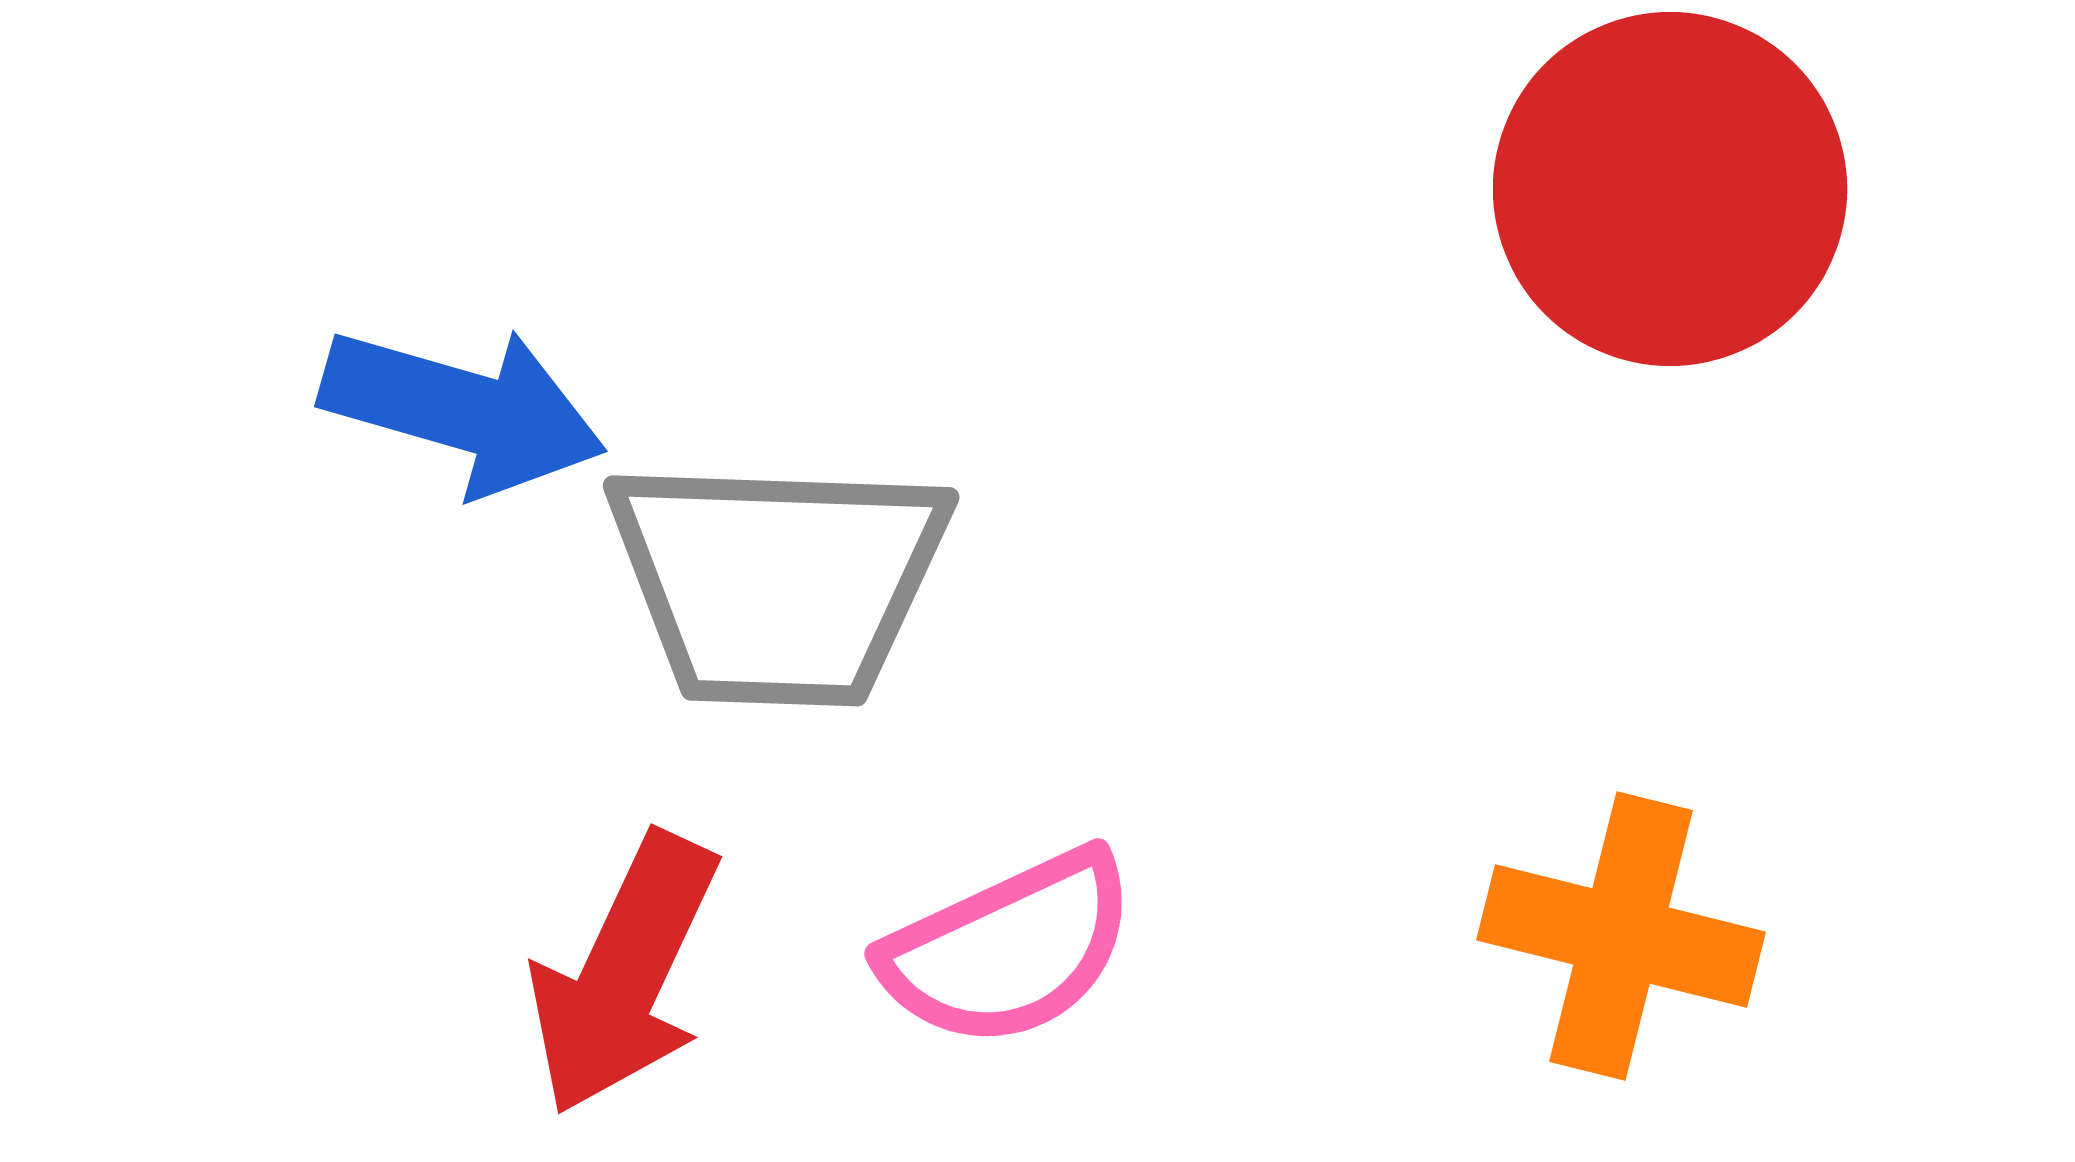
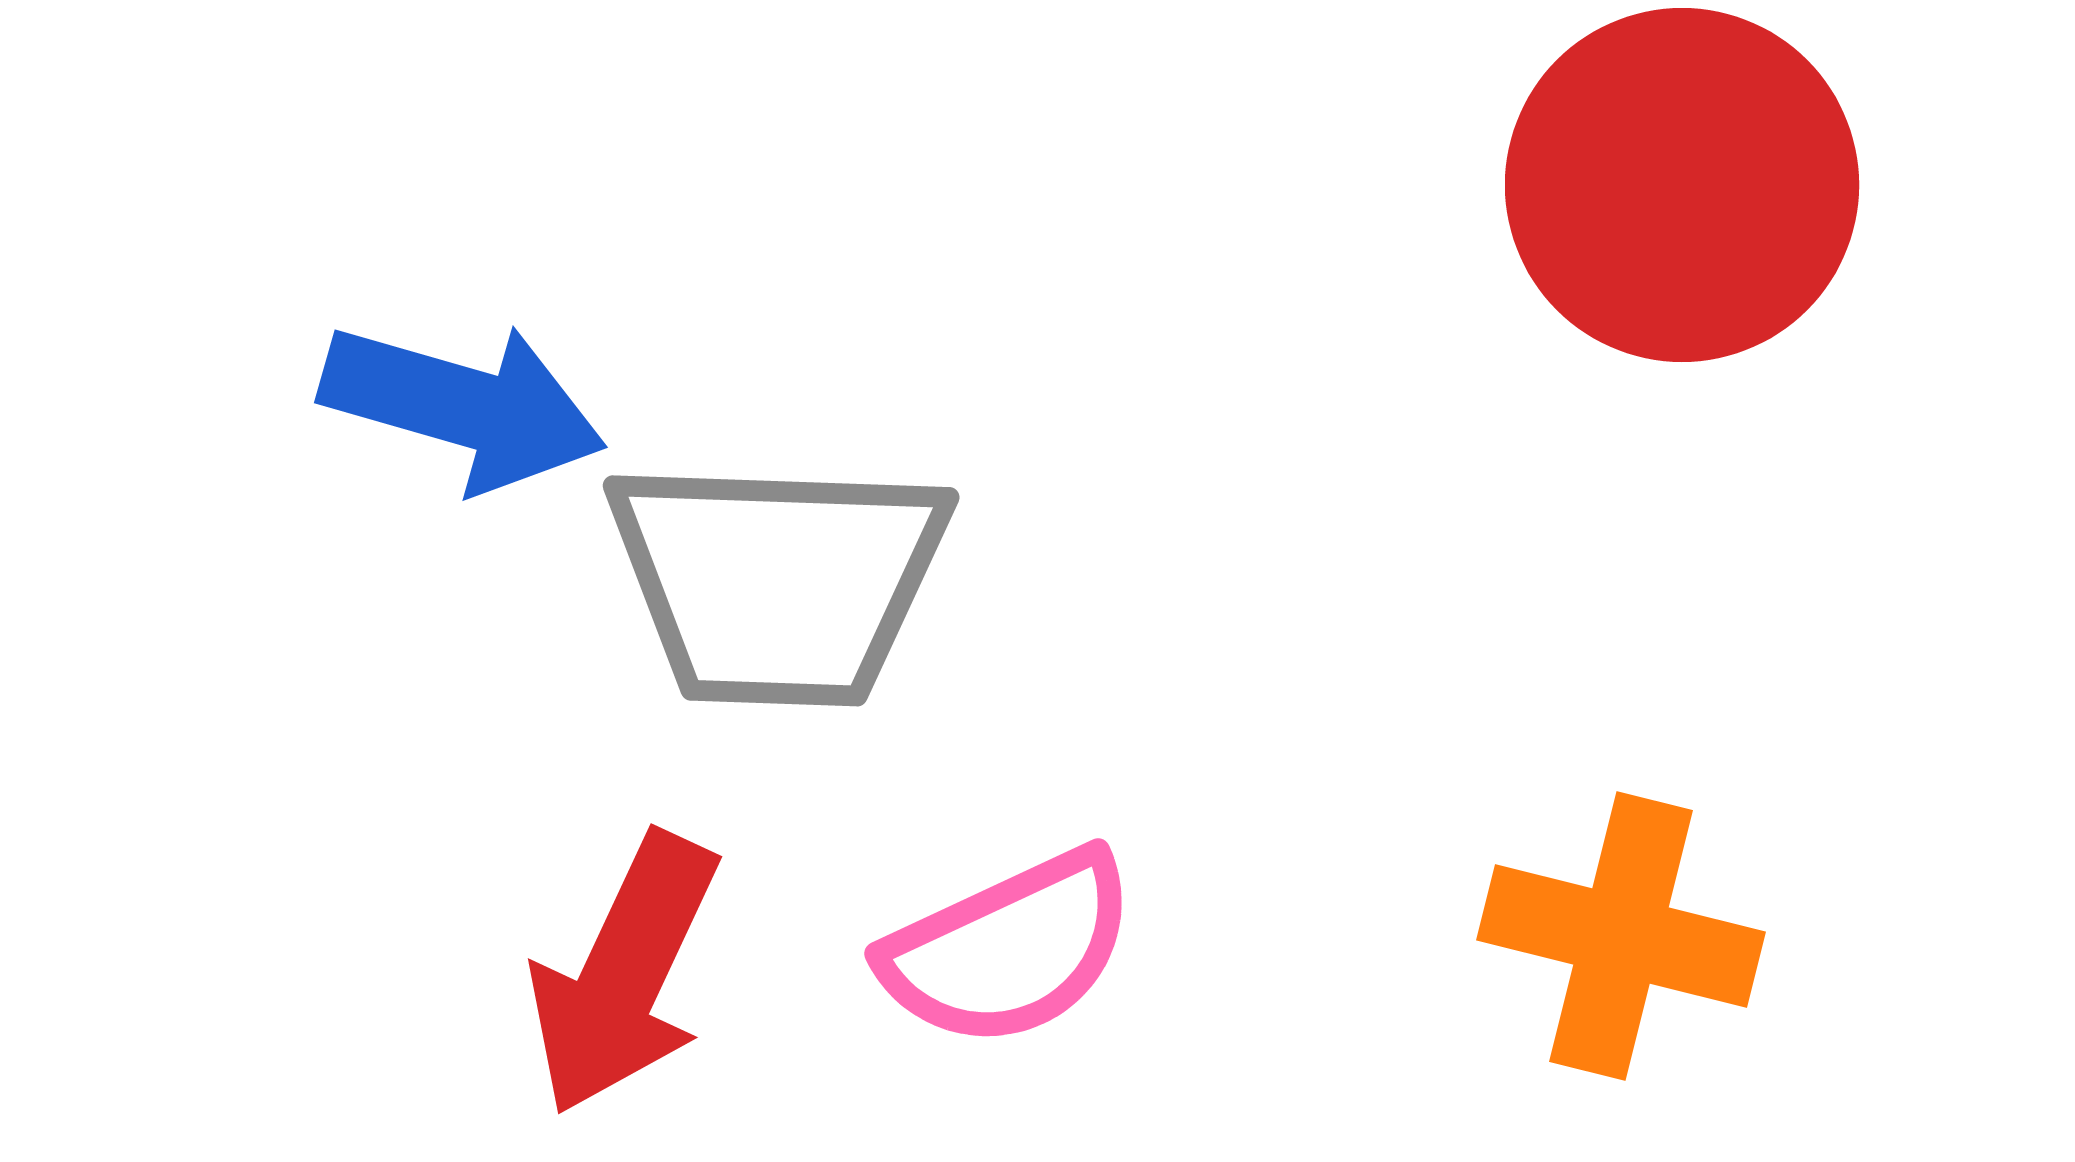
red circle: moved 12 px right, 4 px up
blue arrow: moved 4 px up
